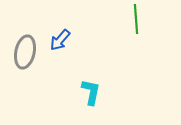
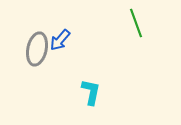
green line: moved 4 px down; rotated 16 degrees counterclockwise
gray ellipse: moved 12 px right, 3 px up
